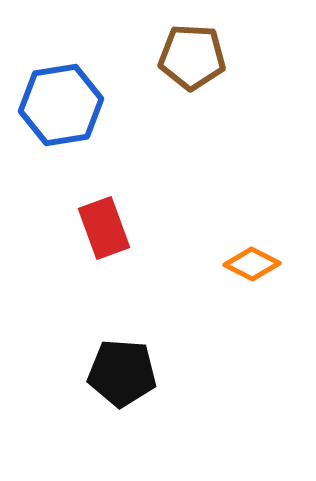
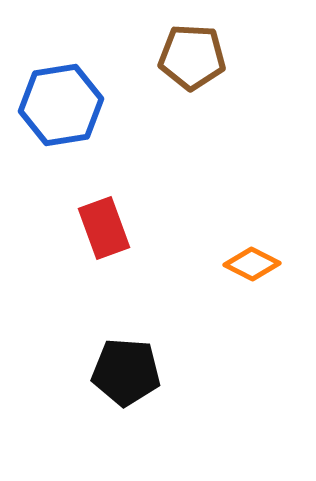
black pentagon: moved 4 px right, 1 px up
